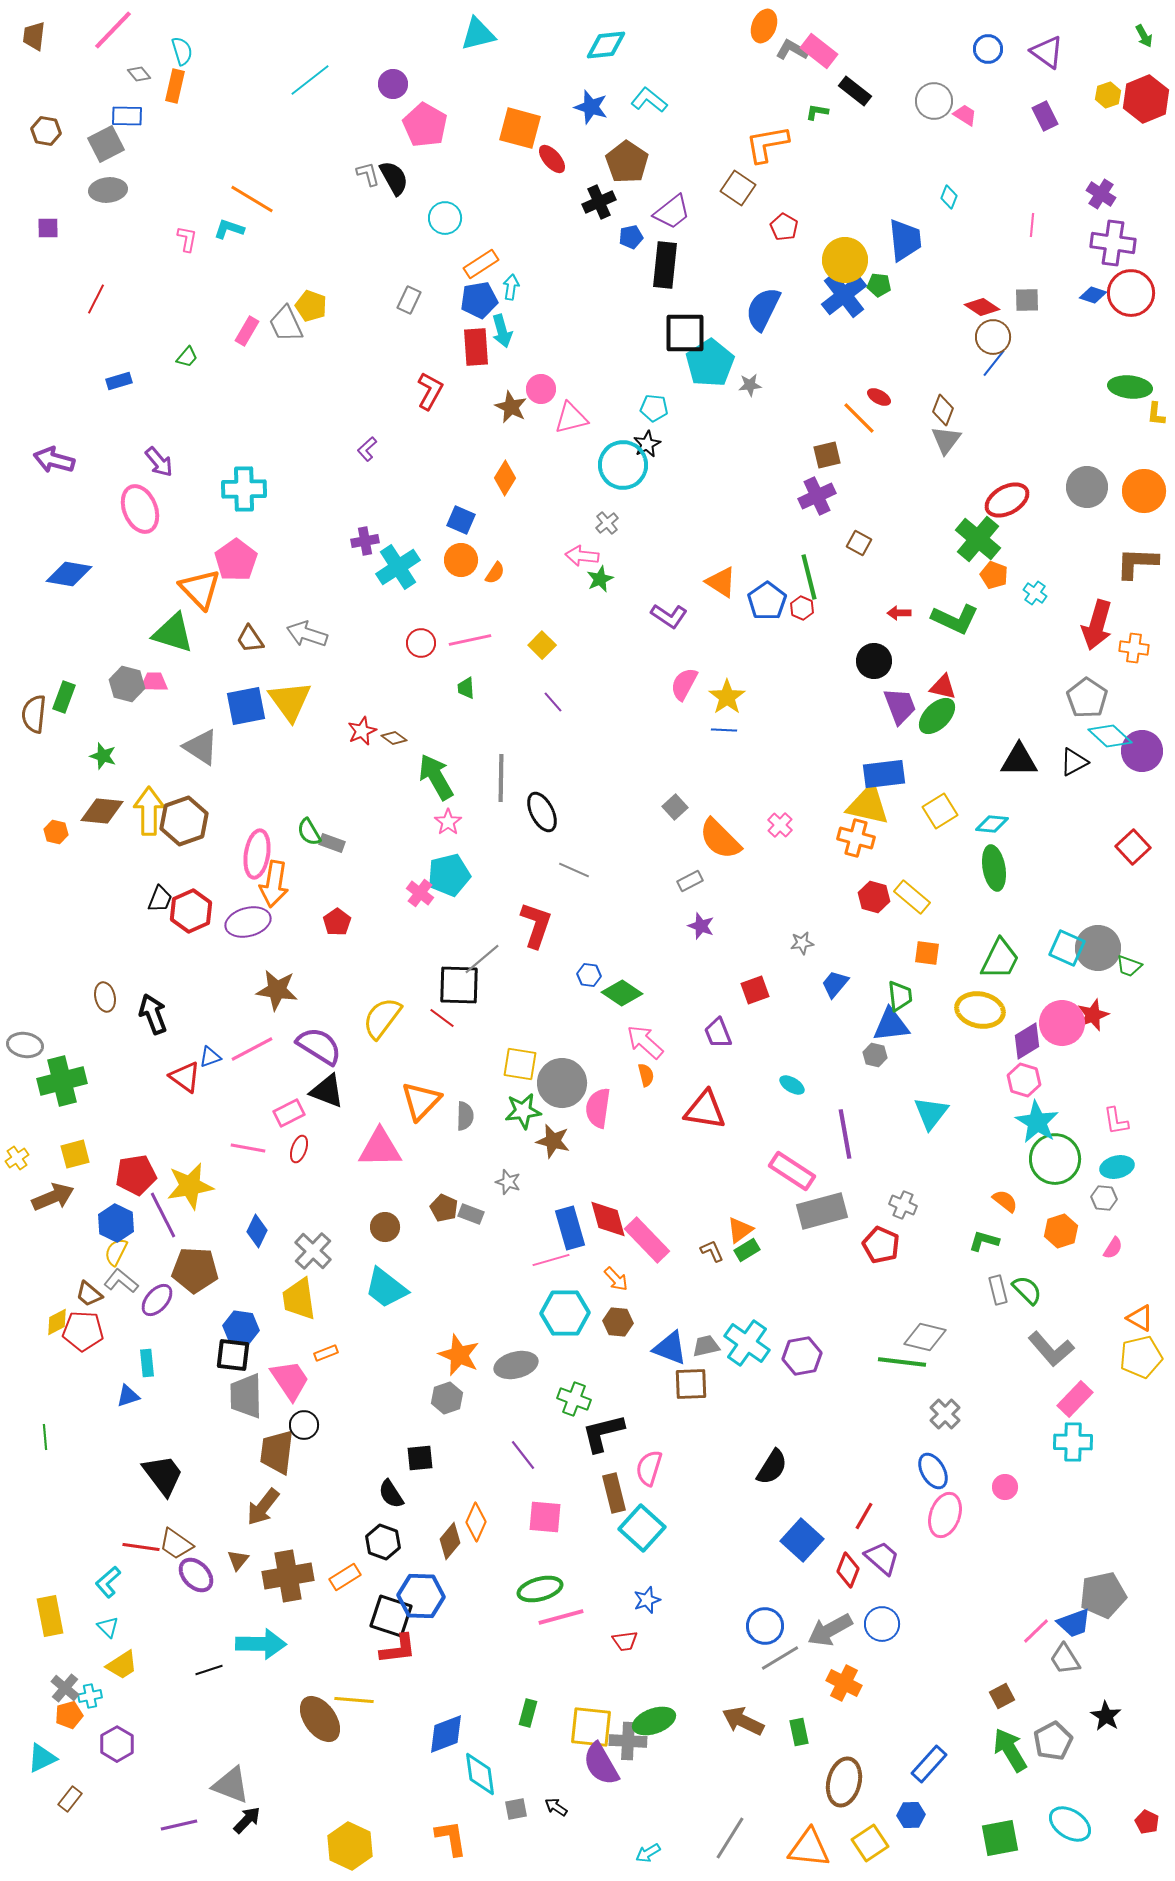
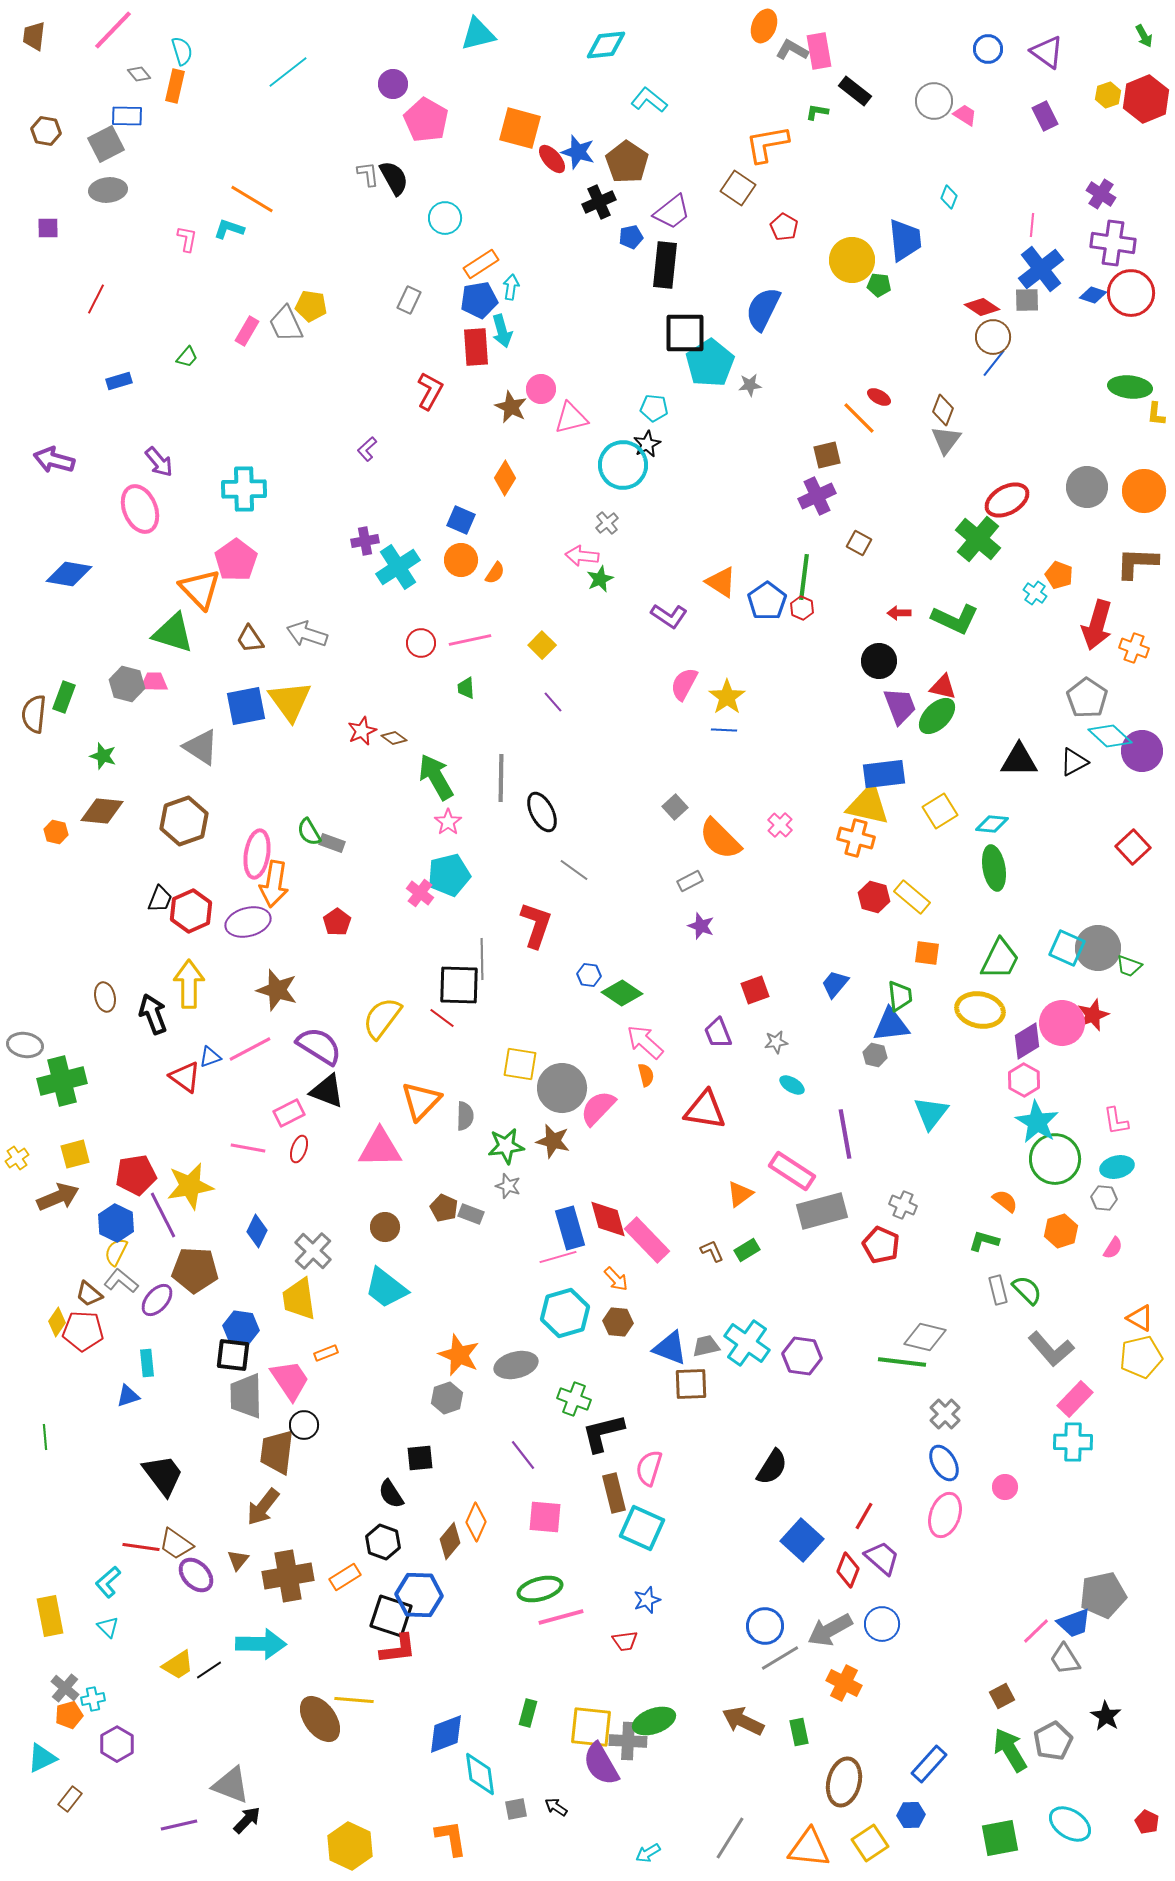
pink rectangle at (819, 51): rotated 42 degrees clockwise
cyan line at (310, 80): moved 22 px left, 8 px up
blue star at (591, 107): moved 13 px left, 45 px down
pink pentagon at (425, 125): moved 1 px right, 5 px up
gray L-shape at (368, 174): rotated 8 degrees clockwise
yellow circle at (845, 260): moved 7 px right
blue cross at (844, 295): moved 197 px right, 26 px up
yellow pentagon at (311, 306): rotated 12 degrees counterclockwise
orange pentagon at (994, 575): moved 65 px right
green line at (809, 577): moved 5 px left; rotated 21 degrees clockwise
orange cross at (1134, 648): rotated 12 degrees clockwise
black circle at (874, 661): moved 5 px right
yellow arrow at (149, 811): moved 40 px right, 173 px down
gray line at (574, 870): rotated 12 degrees clockwise
gray star at (802, 943): moved 26 px left, 99 px down
gray line at (482, 959): rotated 51 degrees counterclockwise
brown star at (277, 990): rotated 9 degrees clockwise
pink line at (252, 1049): moved 2 px left
pink hexagon at (1024, 1080): rotated 12 degrees clockwise
gray circle at (562, 1083): moved 5 px down
pink semicircle at (598, 1108): rotated 36 degrees clockwise
green star at (523, 1111): moved 17 px left, 35 px down
gray star at (508, 1182): moved 4 px down
brown arrow at (53, 1197): moved 5 px right
orange triangle at (740, 1230): moved 36 px up
pink line at (551, 1260): moved 7 px right, 3 px up
cyan hexagon at (565, 1313): rotated 15 degrees counterclockwise
yellow diamond at (57, 1322): rotated 28 degrees counterclockwise
purple hexagon at (802, 1356): rotated 18 degrees clockwise
blue ellipse at (933, 1471): moved 11 px right, 8 px up
cyan square at (642, 1528): rotated 18 degrees counterclockwise
blue hexagon at (421, 1596): moved 2 px left, 1 px up
yellow trapezoid at (122, 1665): moved 56 px right
black line at (209, 1670): rotated 16 degrees counterclockwise
cyan cross at (90, 1696): moved 3 px right, 3 px down
